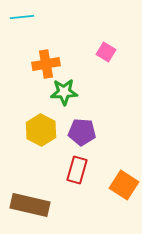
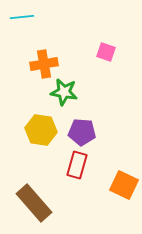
pink square: rotated 12 degrees counterclockwise
orange cross: moved 2 px left
green star: rotated 12 degrees clockwise
yellow hexagon: rotated 20 degrees counterclockwise
red rectangle: moved 5 px up
orange square: rotated 8 degrees counterclockwise
brown rectangle: moved 4 px right, 2 px up; rotated 36 degrees clockwise
